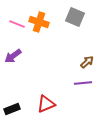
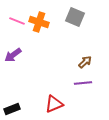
pink line: moved 3 px up
purple arrow: moved 1 px up
brown arrow: moved 2 px left
red triangle: moved 8 px right
